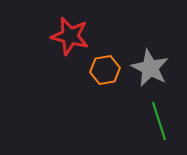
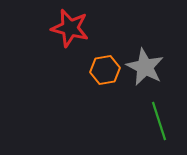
red star: moved 8 px up
gray star: moved 5 px left, 1 px up
